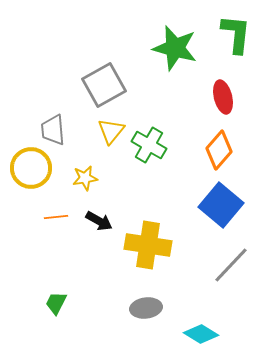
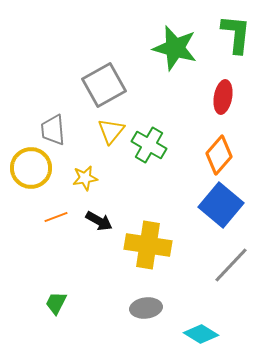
red ellipse: rotated 24 degrees clockwise
orange diamond: moved 5 px down
orange line: rotated 15 degrees counterclockwise
